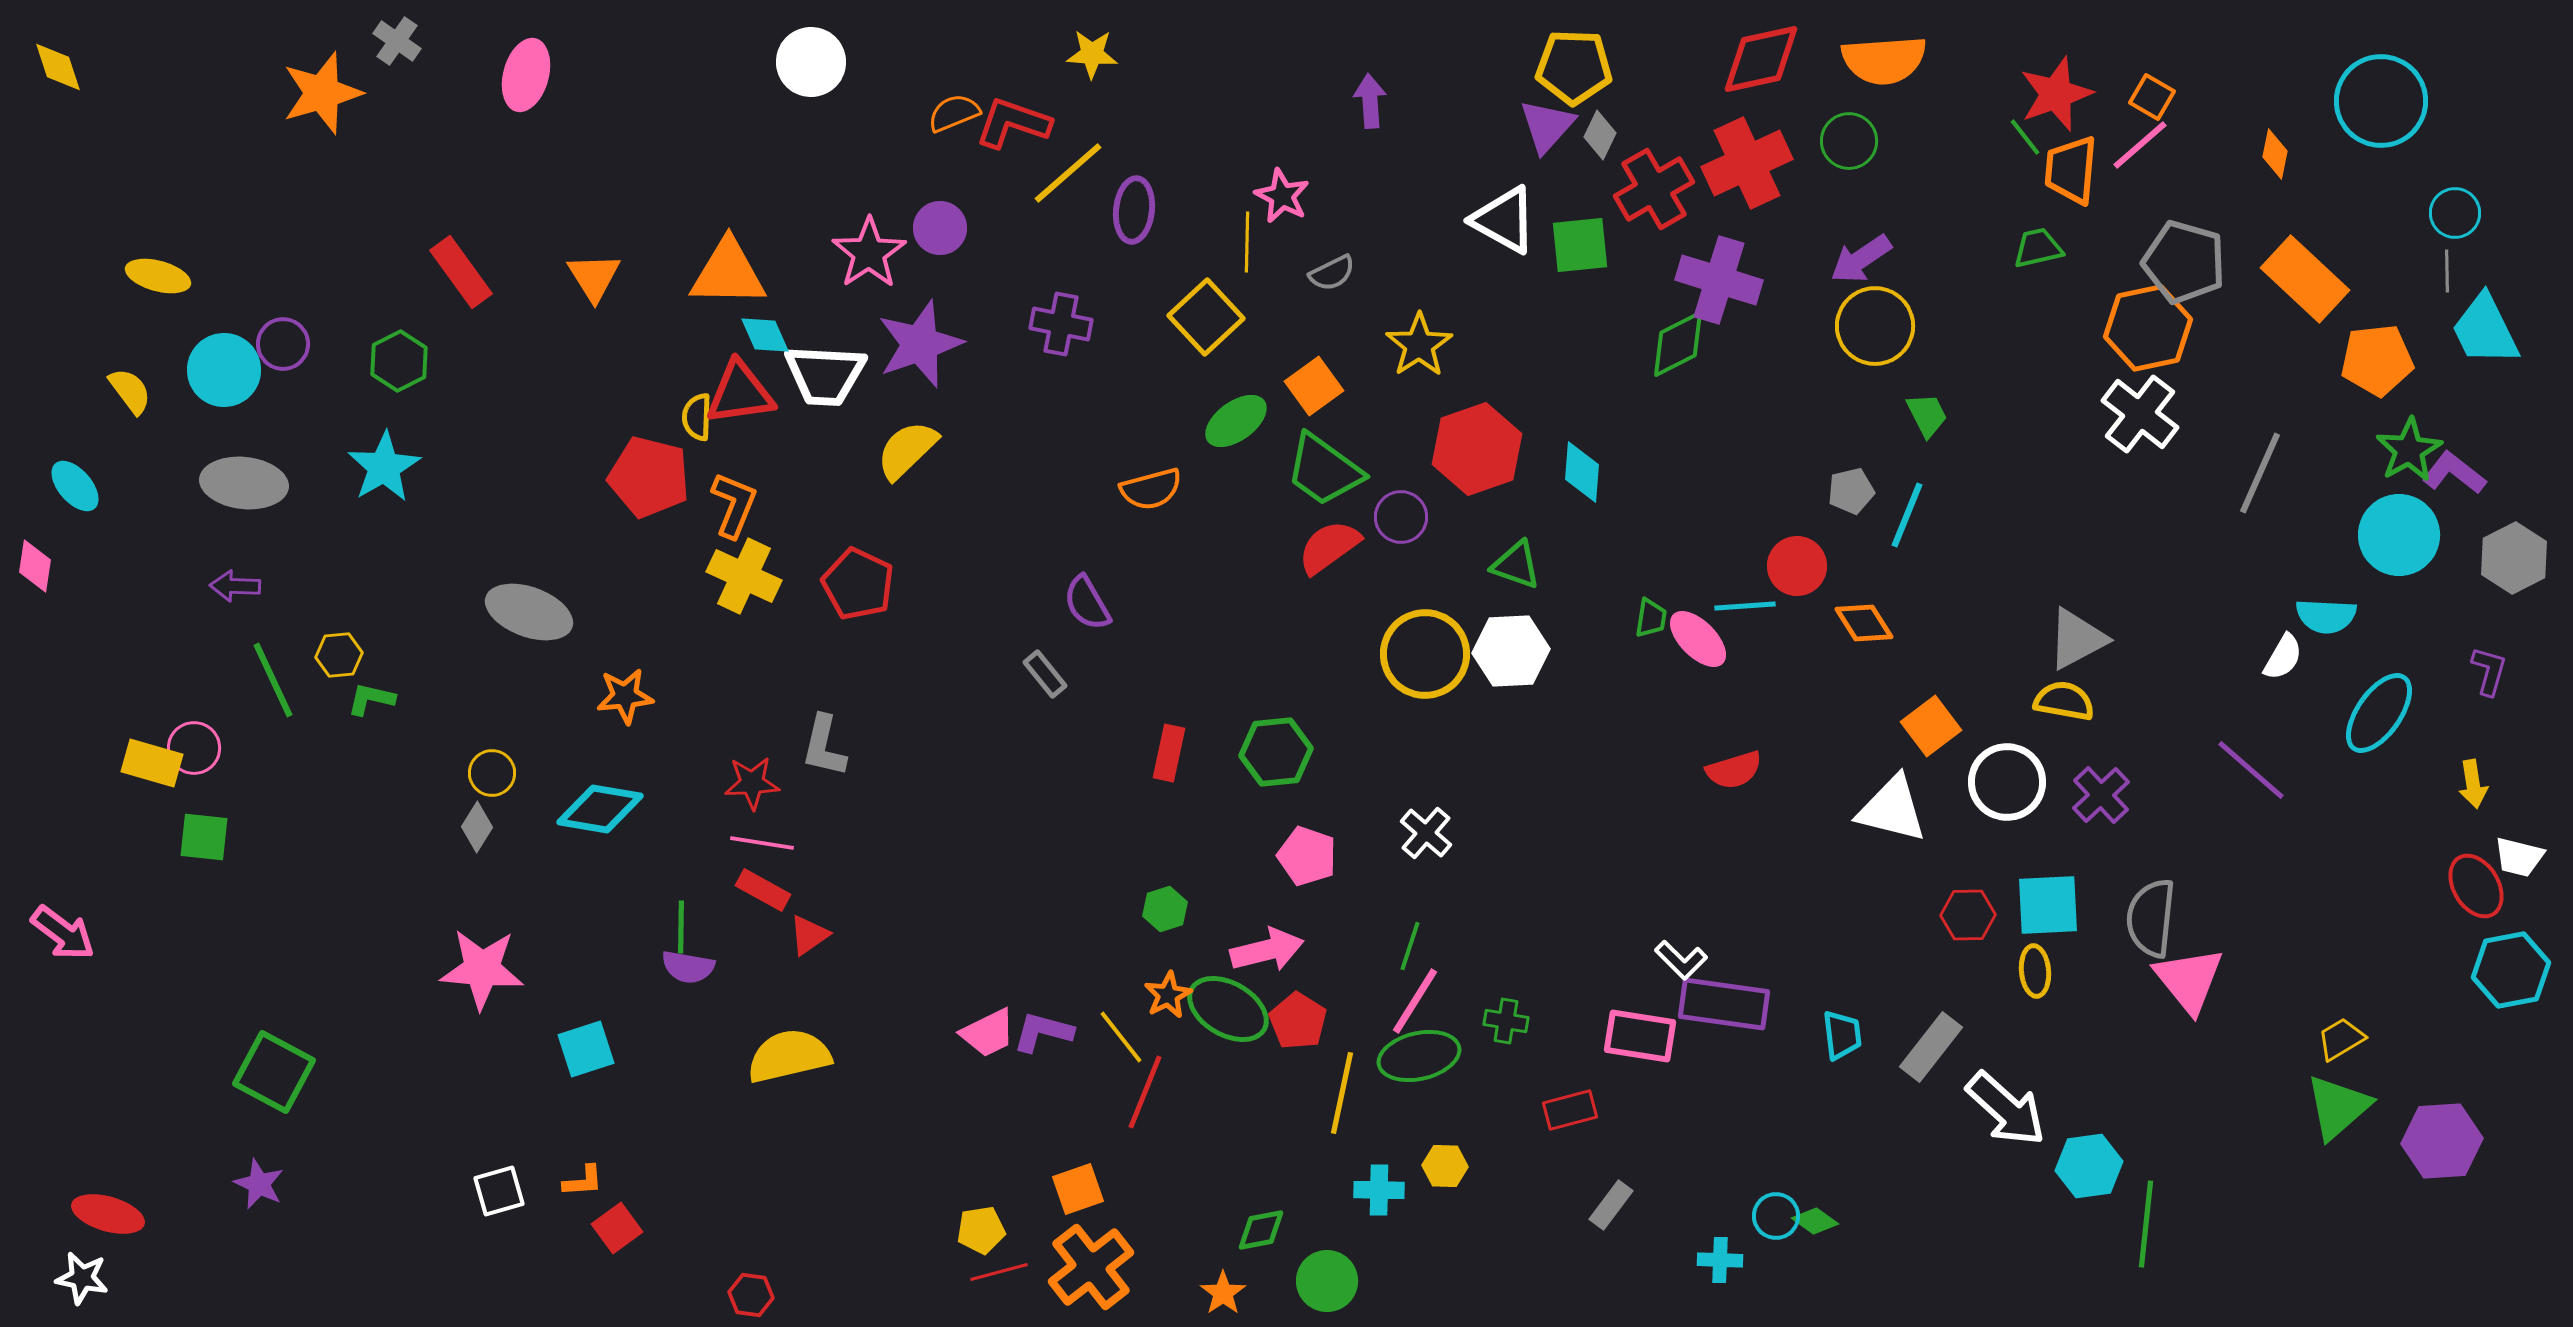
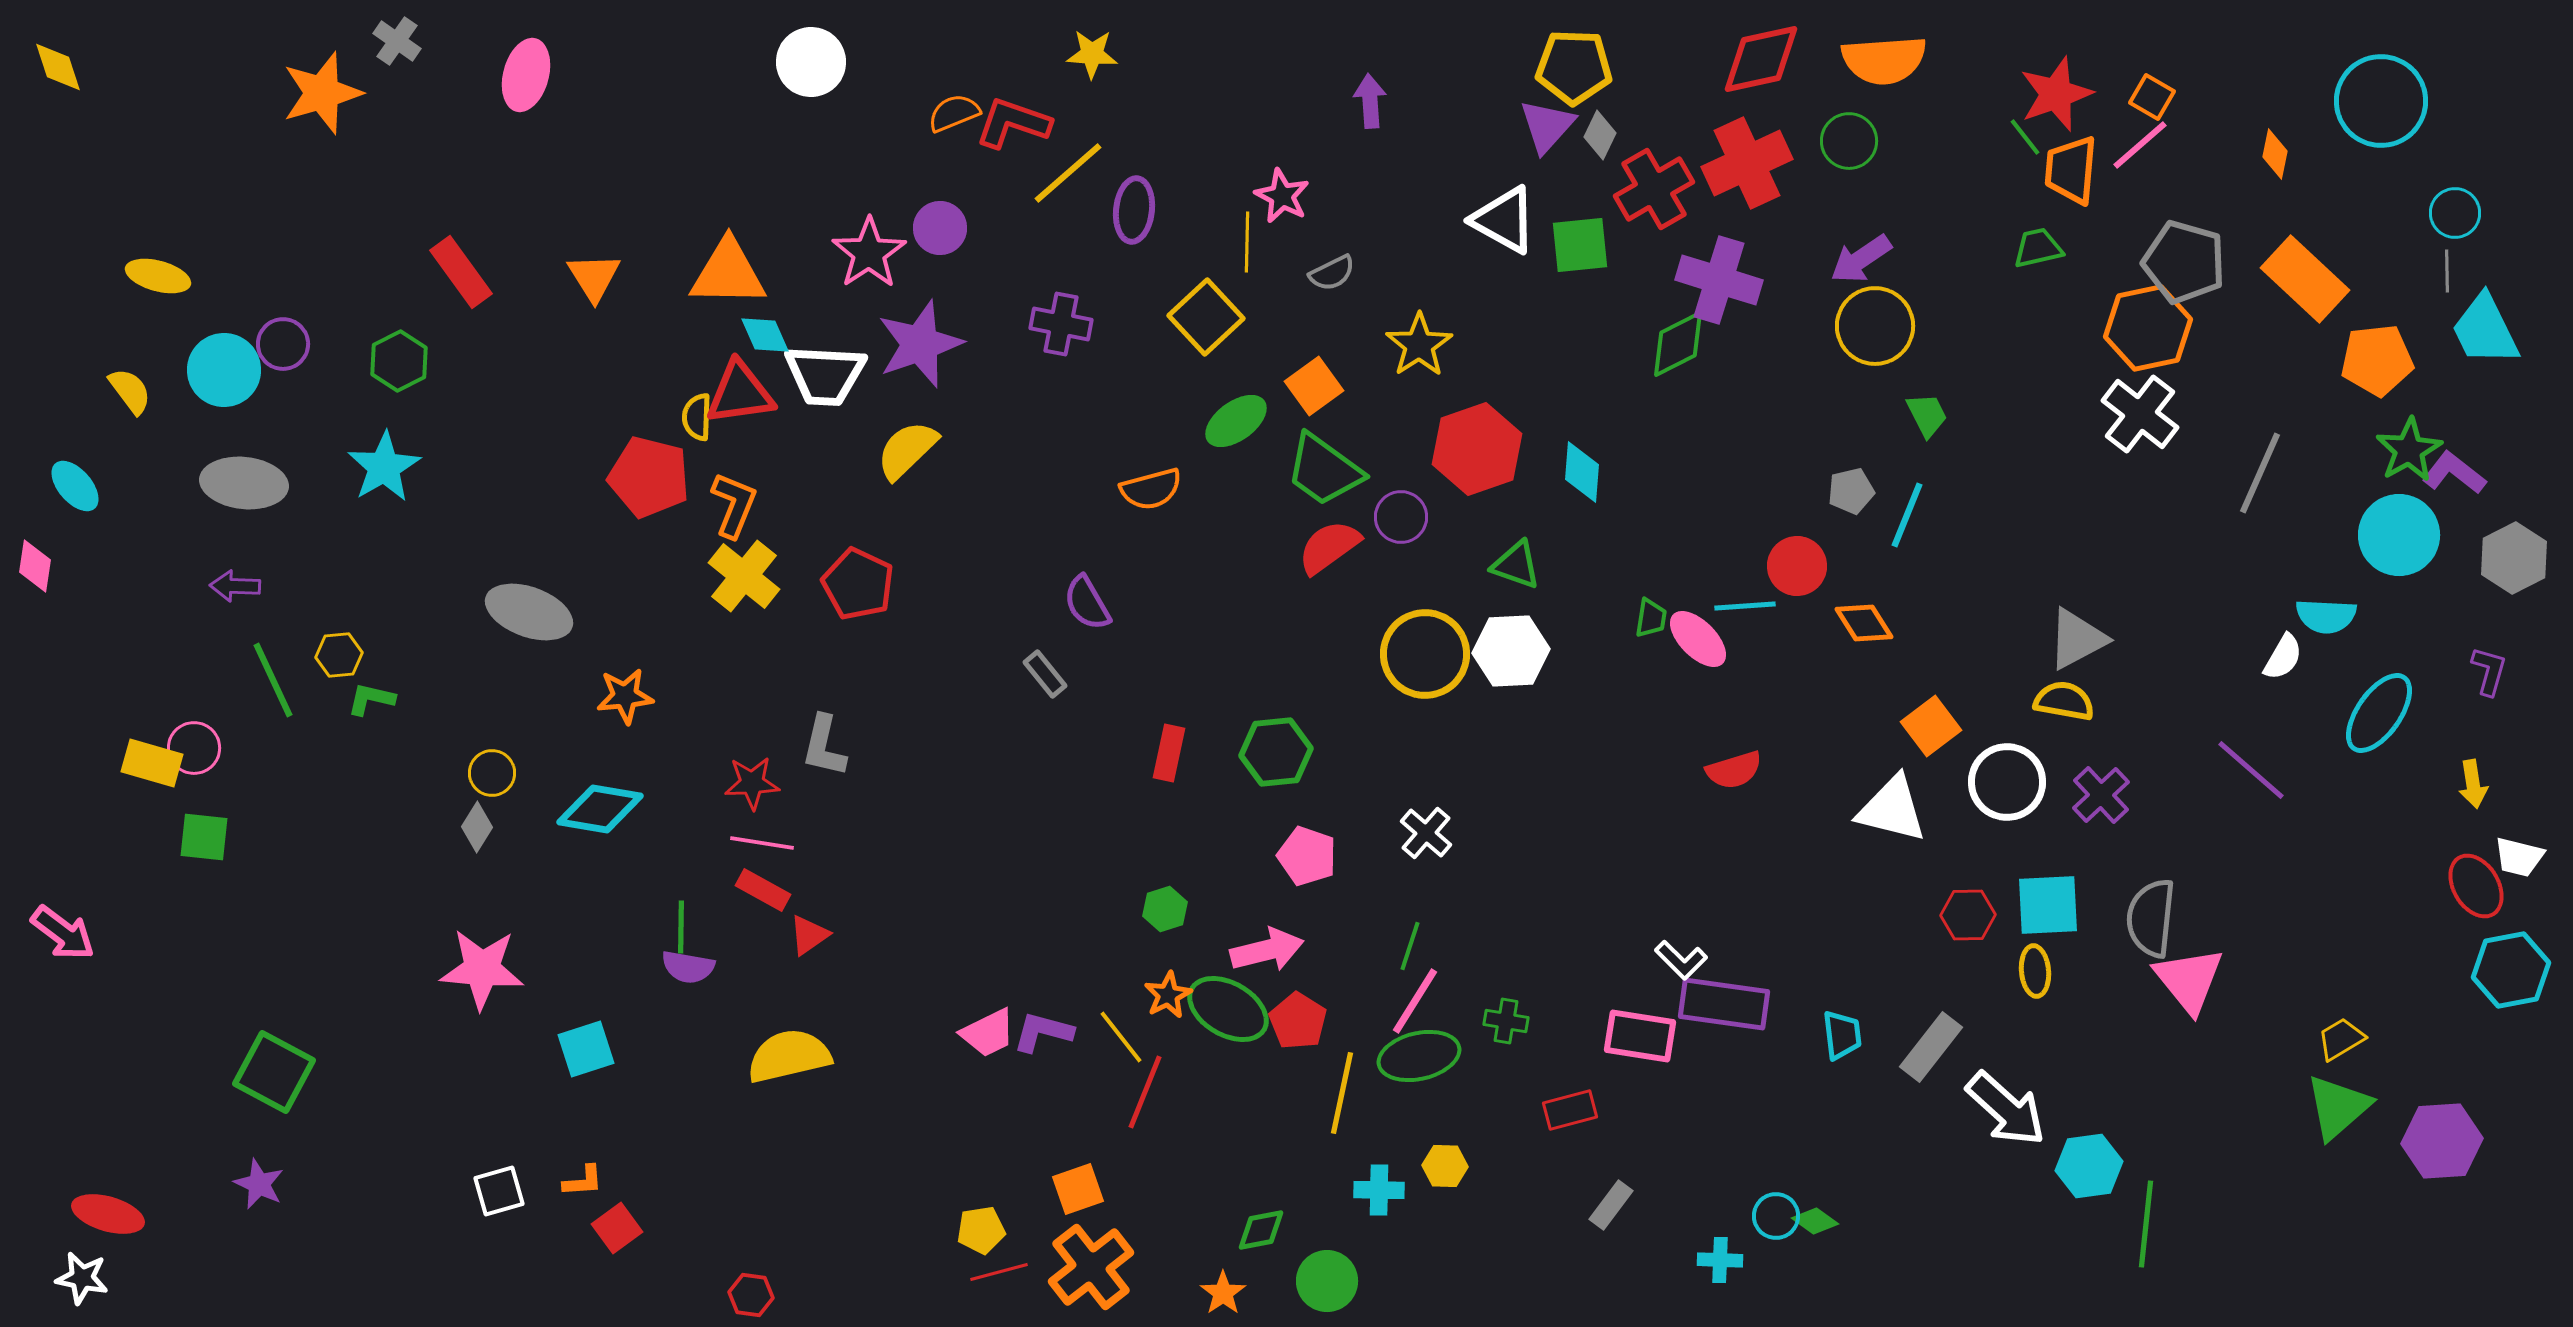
yellow cross at (744, 576): rotated 14 degrees clockwise
